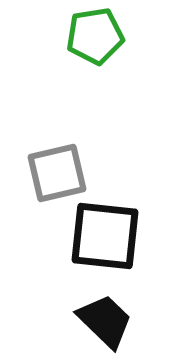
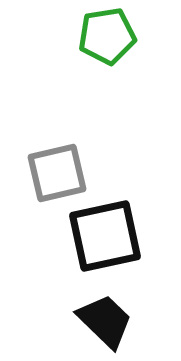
green pentagon: moved 12 px right
black square: rotated 18 degrees counterclockwise
